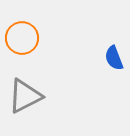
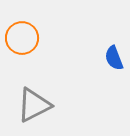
gray triangle: moved 9 px right, 9 px down
